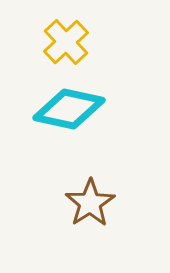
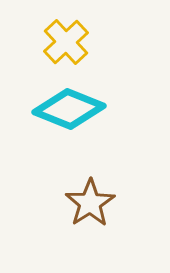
cyan diamond: rotated 10 degrees clockwise
